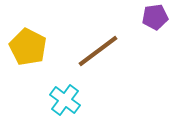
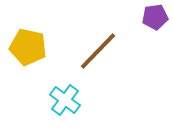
yellow pentagon: rotated 15 degrees counterclockwise
brown line: rotated 9 degrees counterclockwise
